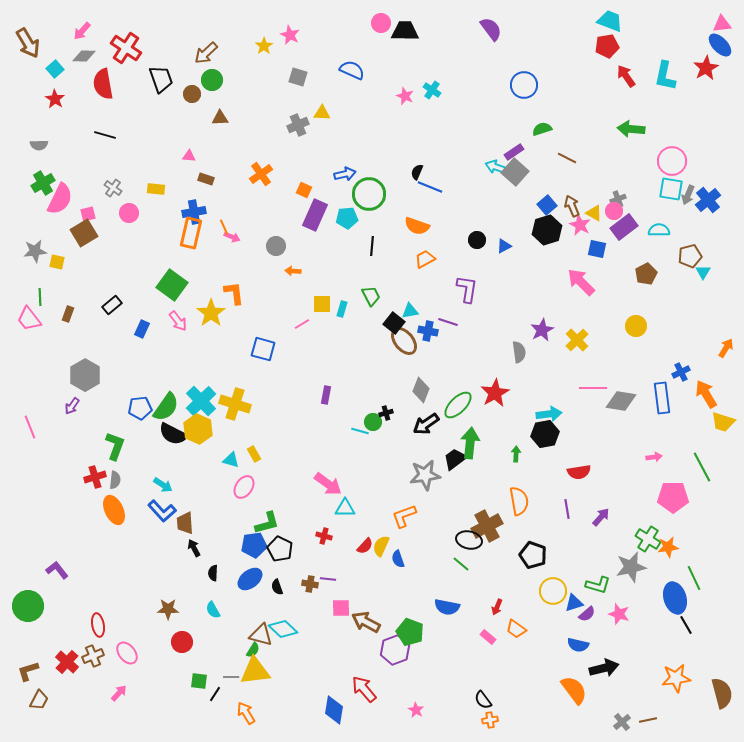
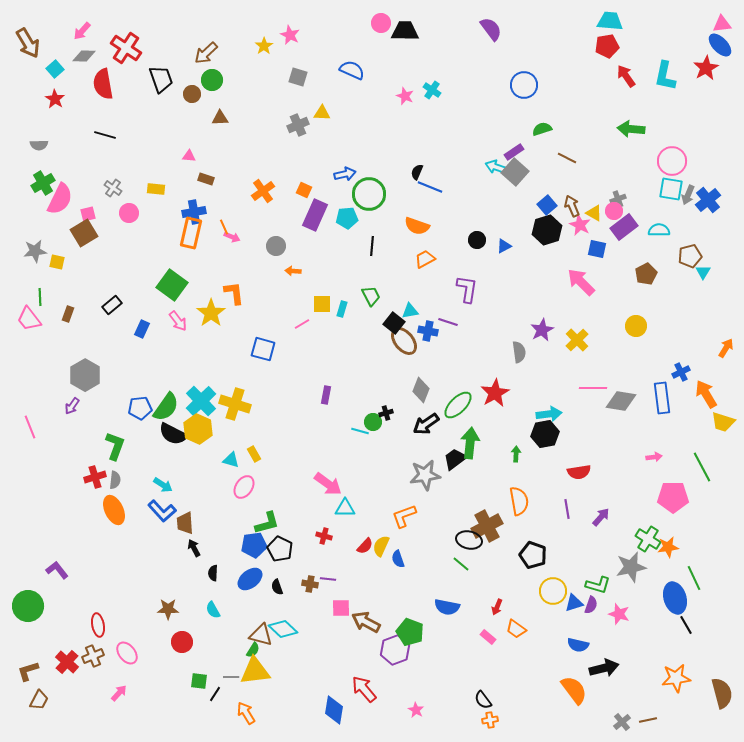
cyan trapezoid at (610, 21): rotated 16 degrees counterclockwise
orange cross at (261, 174): moved 2 px right, 17 px down
purple semicircle at (587, 614): moved 4 px right, 9 px up; rotated 30 degrees counterclockwise
